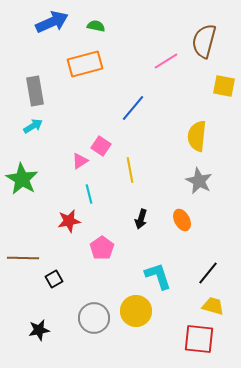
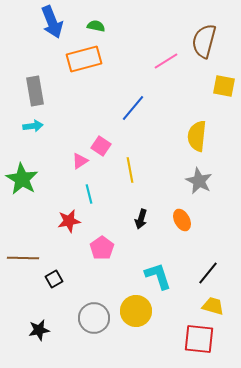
blue arrow: rotated 92 degrees clockwise
orange rectangle: moved 1 px left, 5 px up
cyan arrow: rotated 24 degrees clockwise
